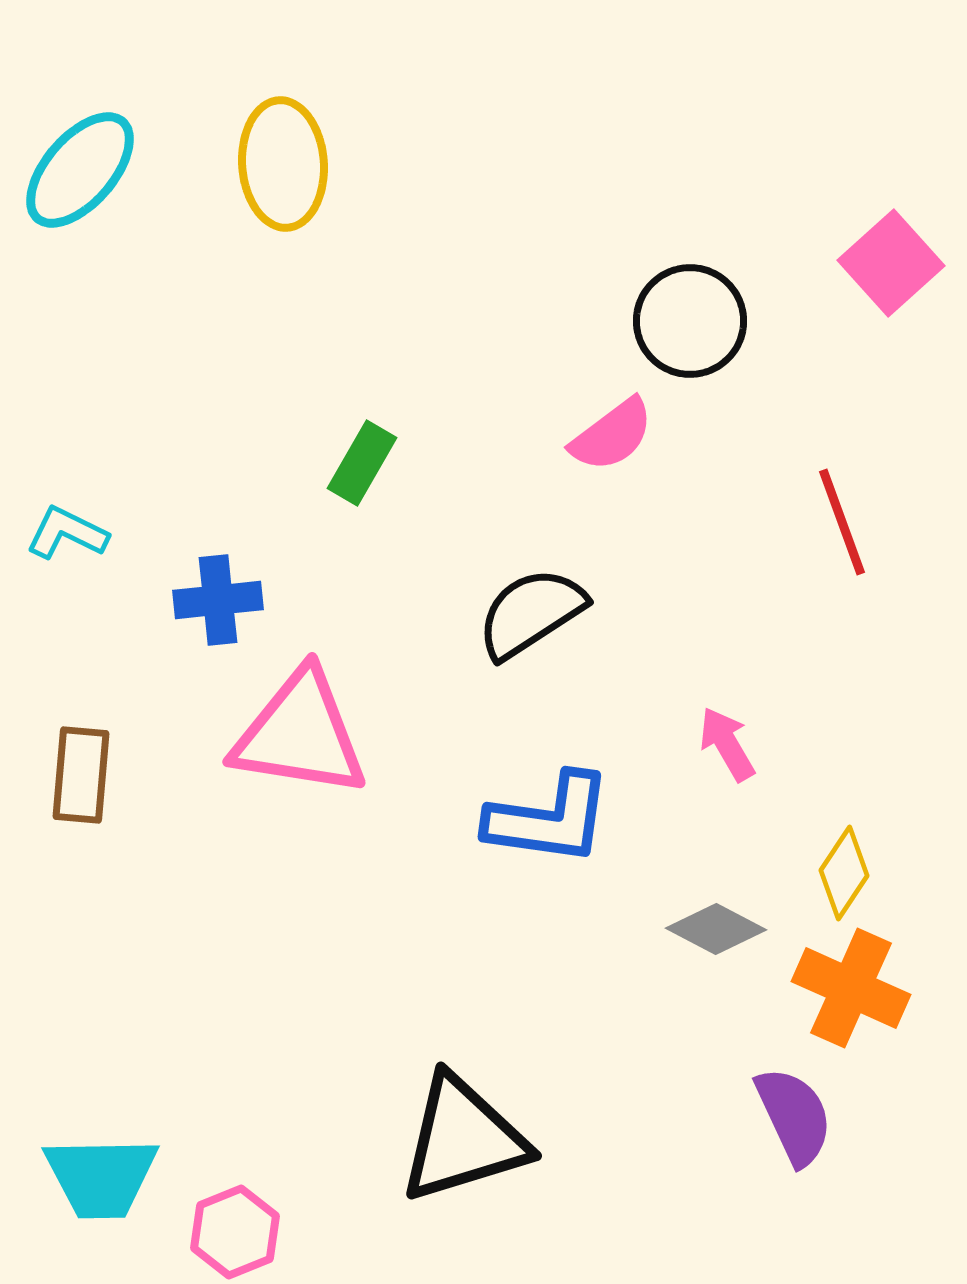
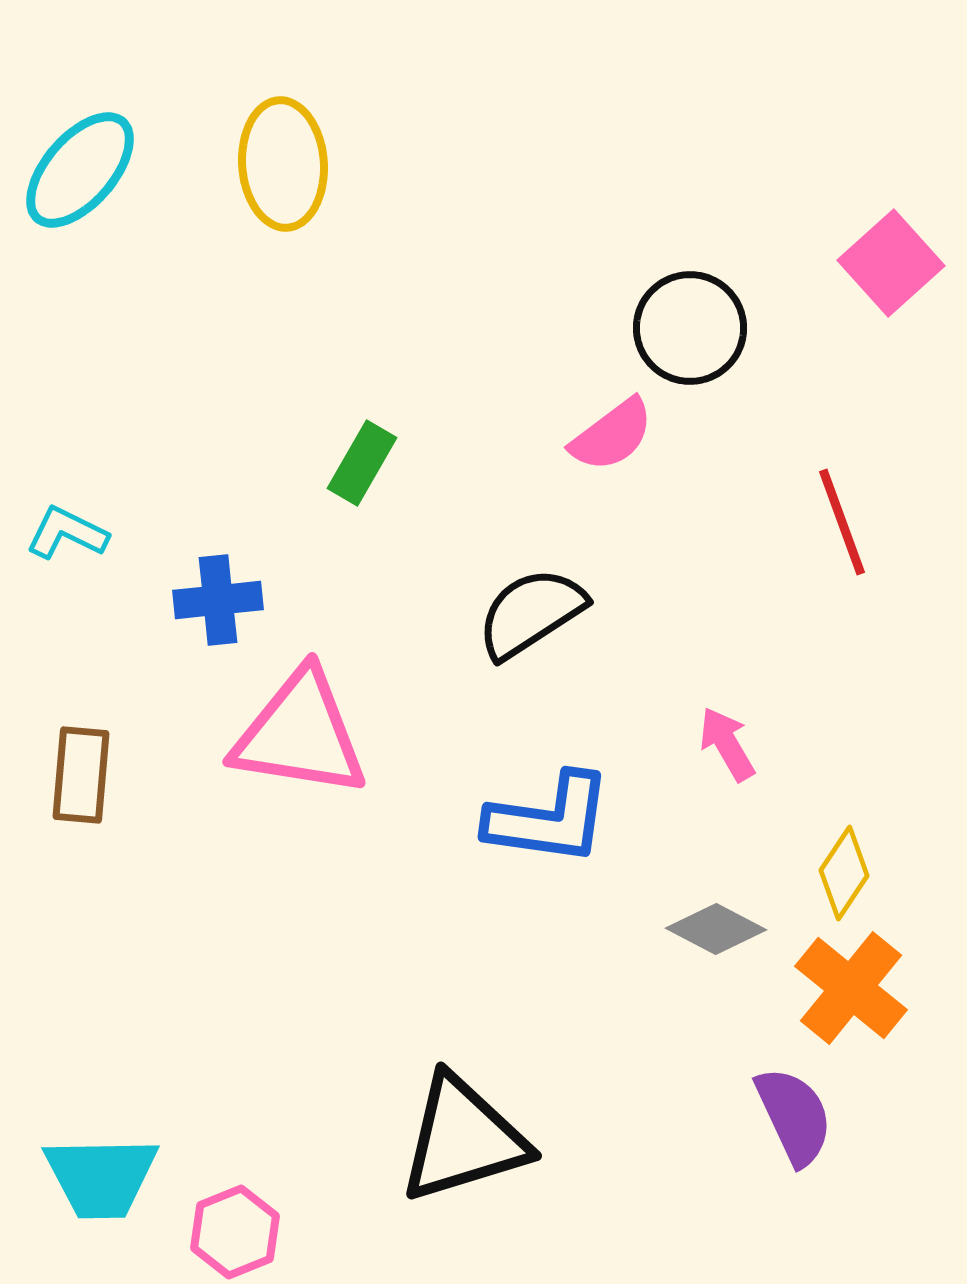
black circle: moved 7 px down
orange cross: rotated 15 degrees clockwise
